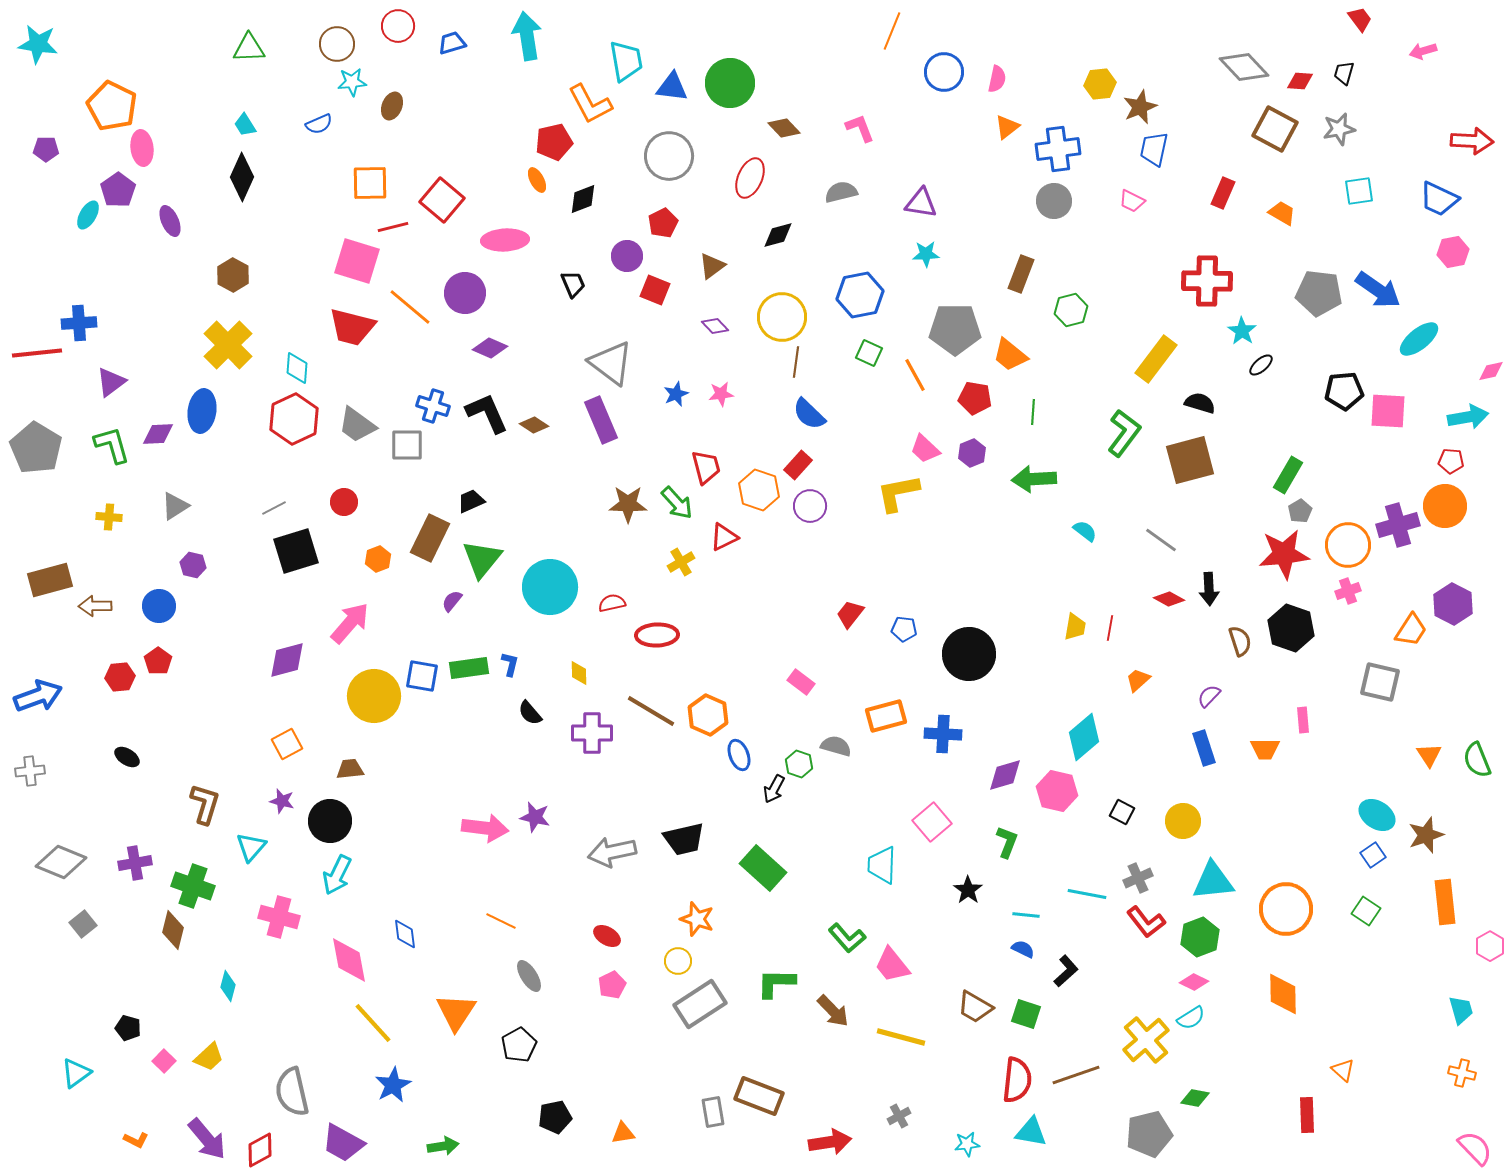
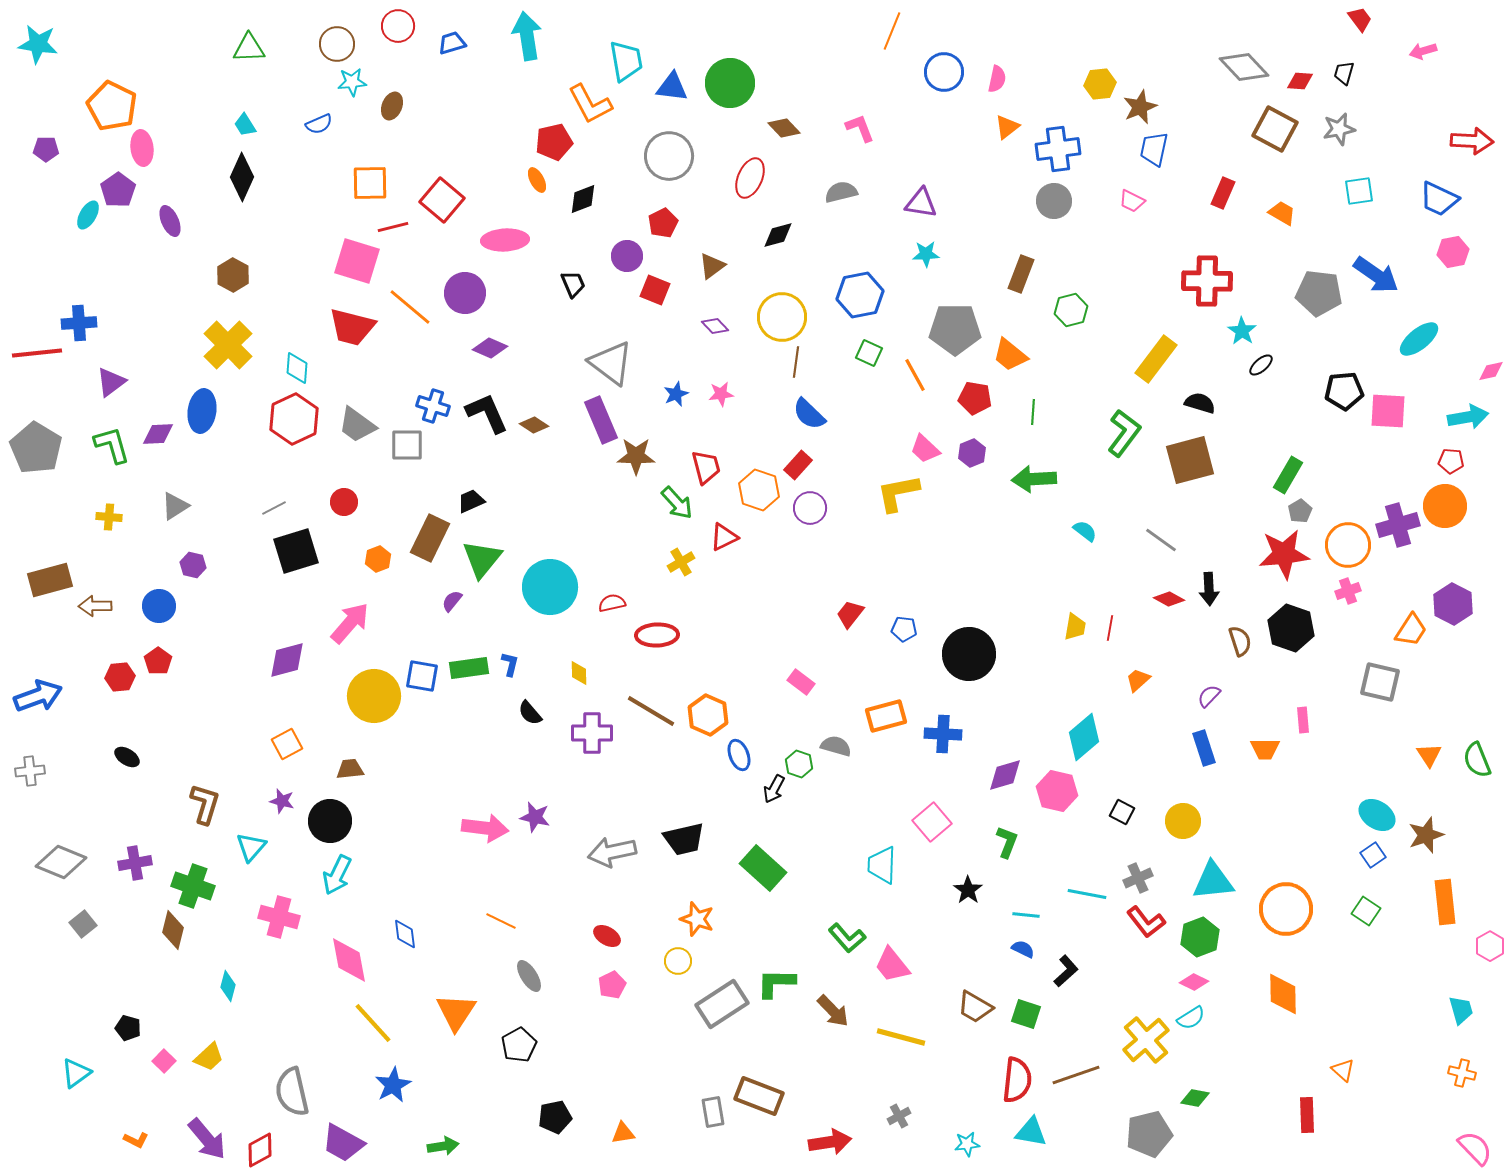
blue arrow at (1378, 290): moved 2 px left, 15 px up
brown star at (628, 504): moved 8 px right, 48 px up
purple circle at (810, 506): moved 2 px down
gray rectangle at (700, 1004): moved 22 px right
